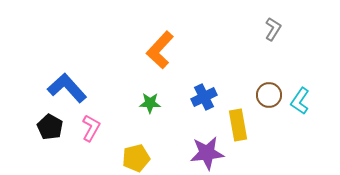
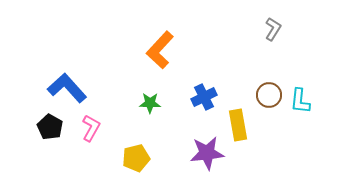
cyan L-shape: rotated 28 degrees counterclockwise
